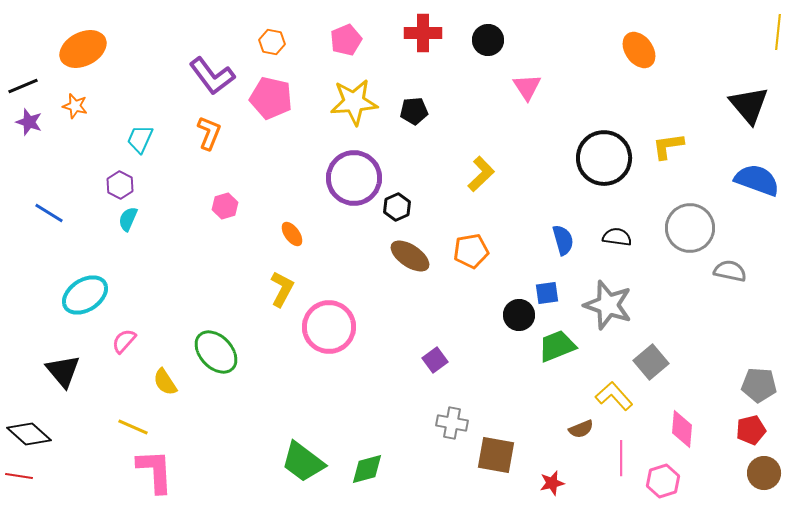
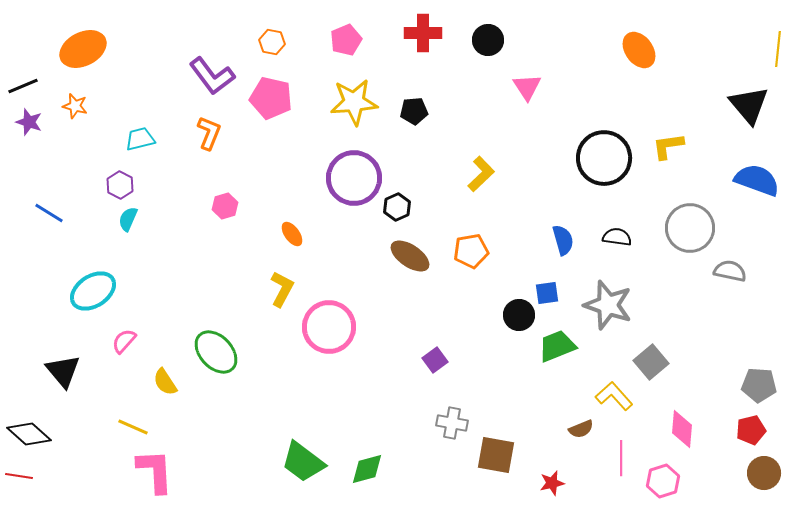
yellow line at (778, 32): moved 17 px down
cyan trapezoid at (140, 139): rotated 52 degrees clockwise
cyan ellipse at (85, 295): moved 8 px right, 4 px up
